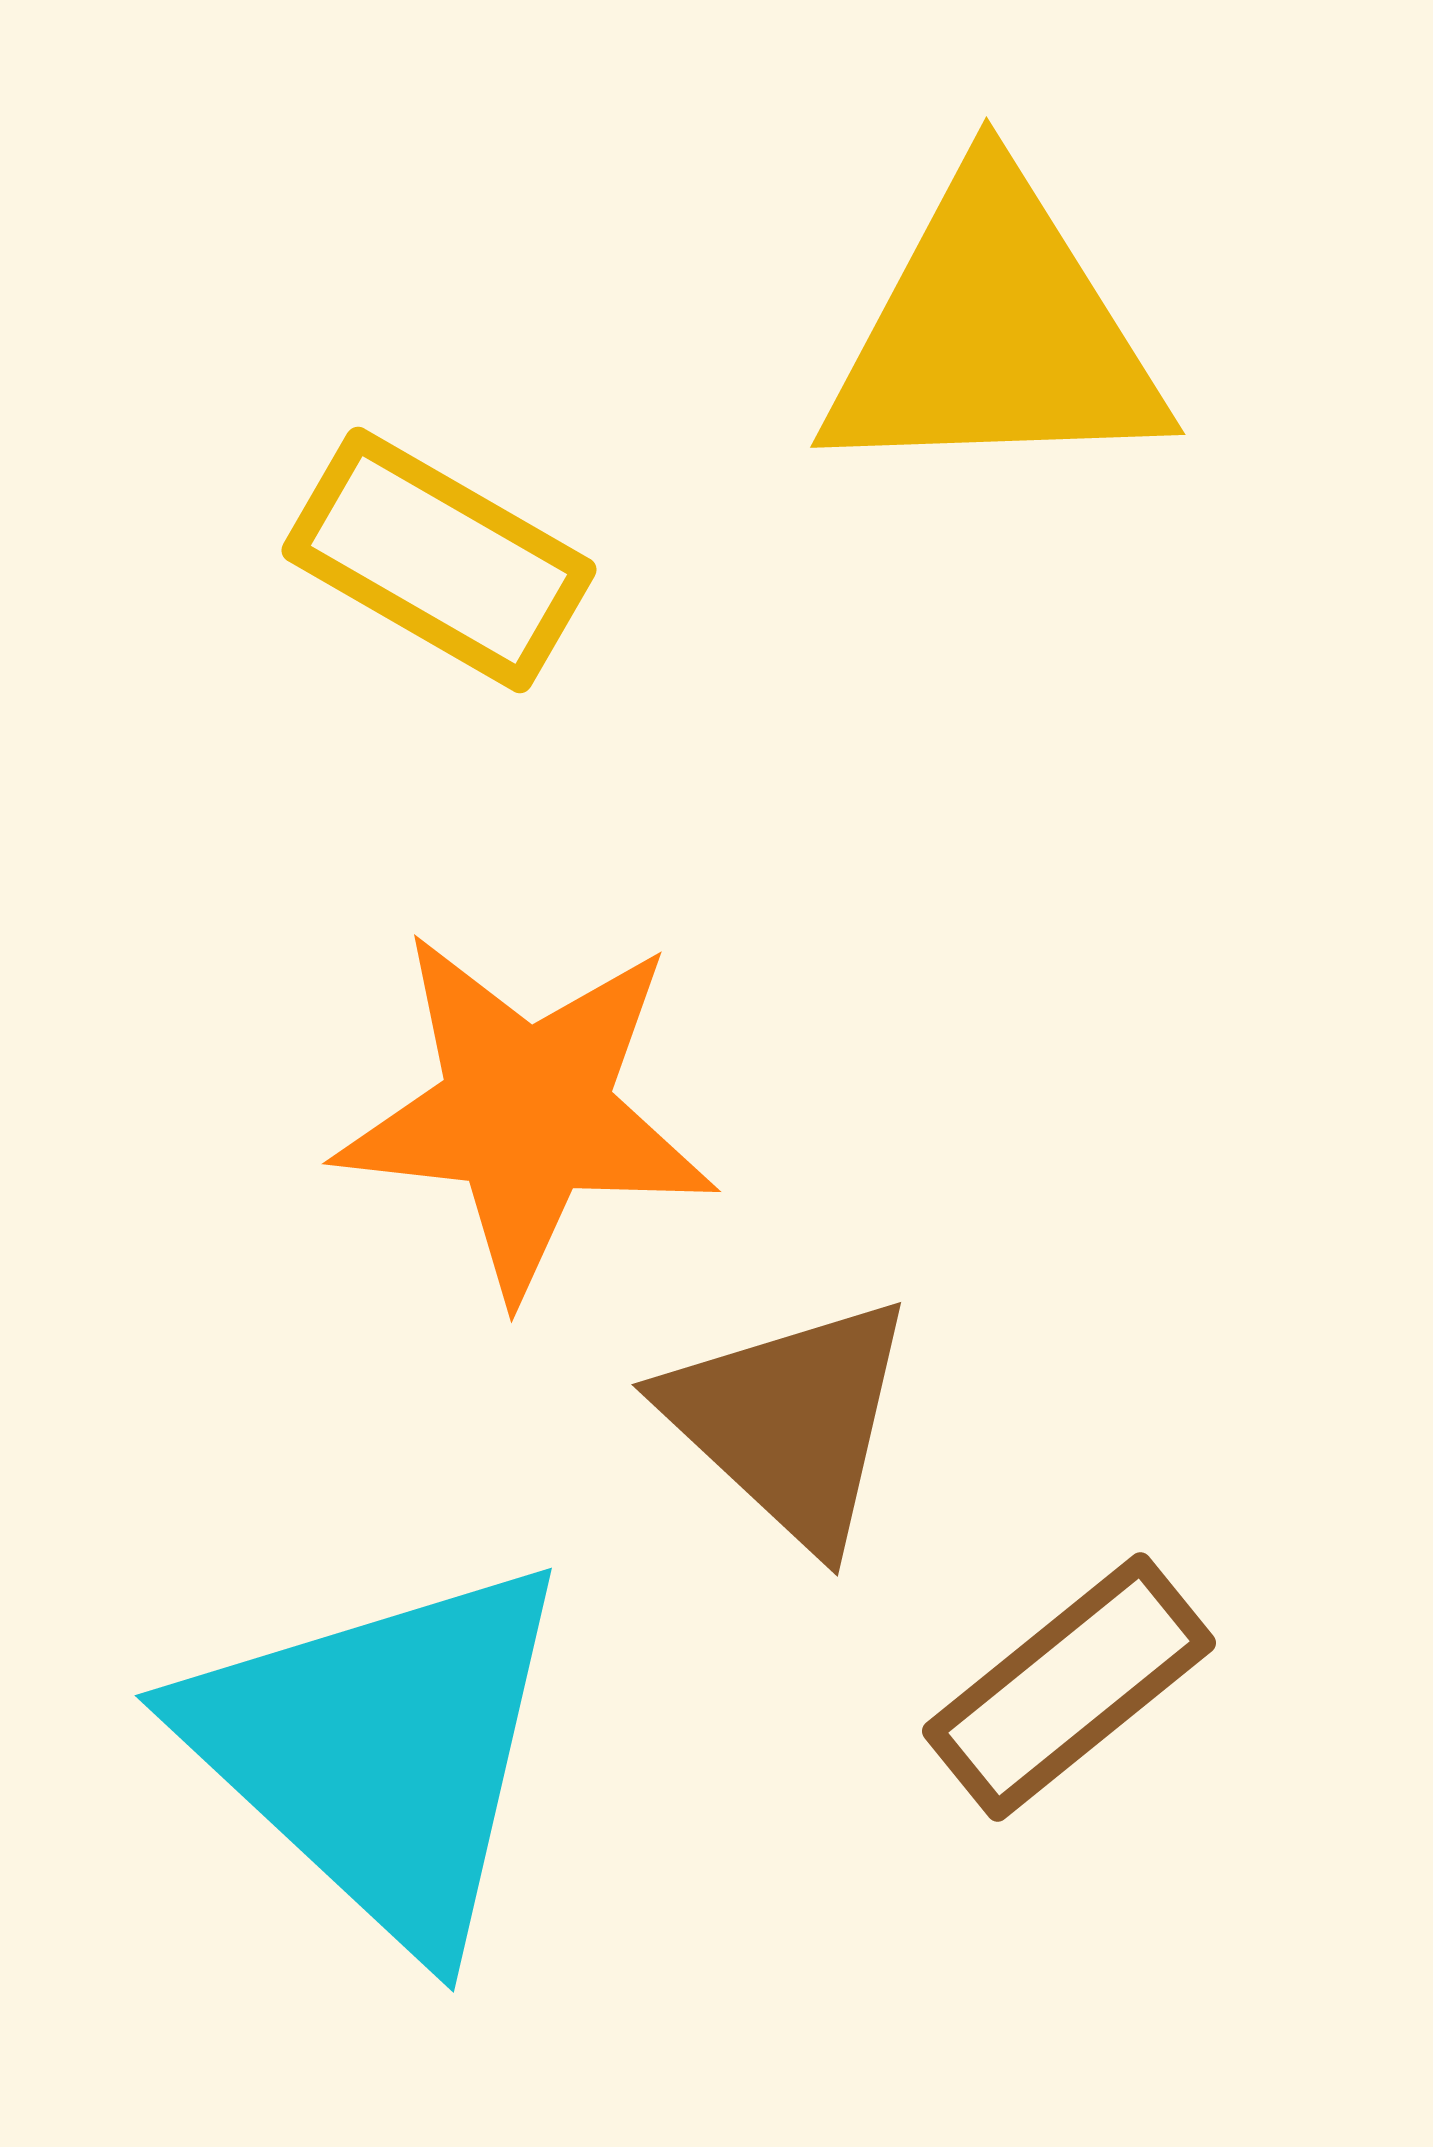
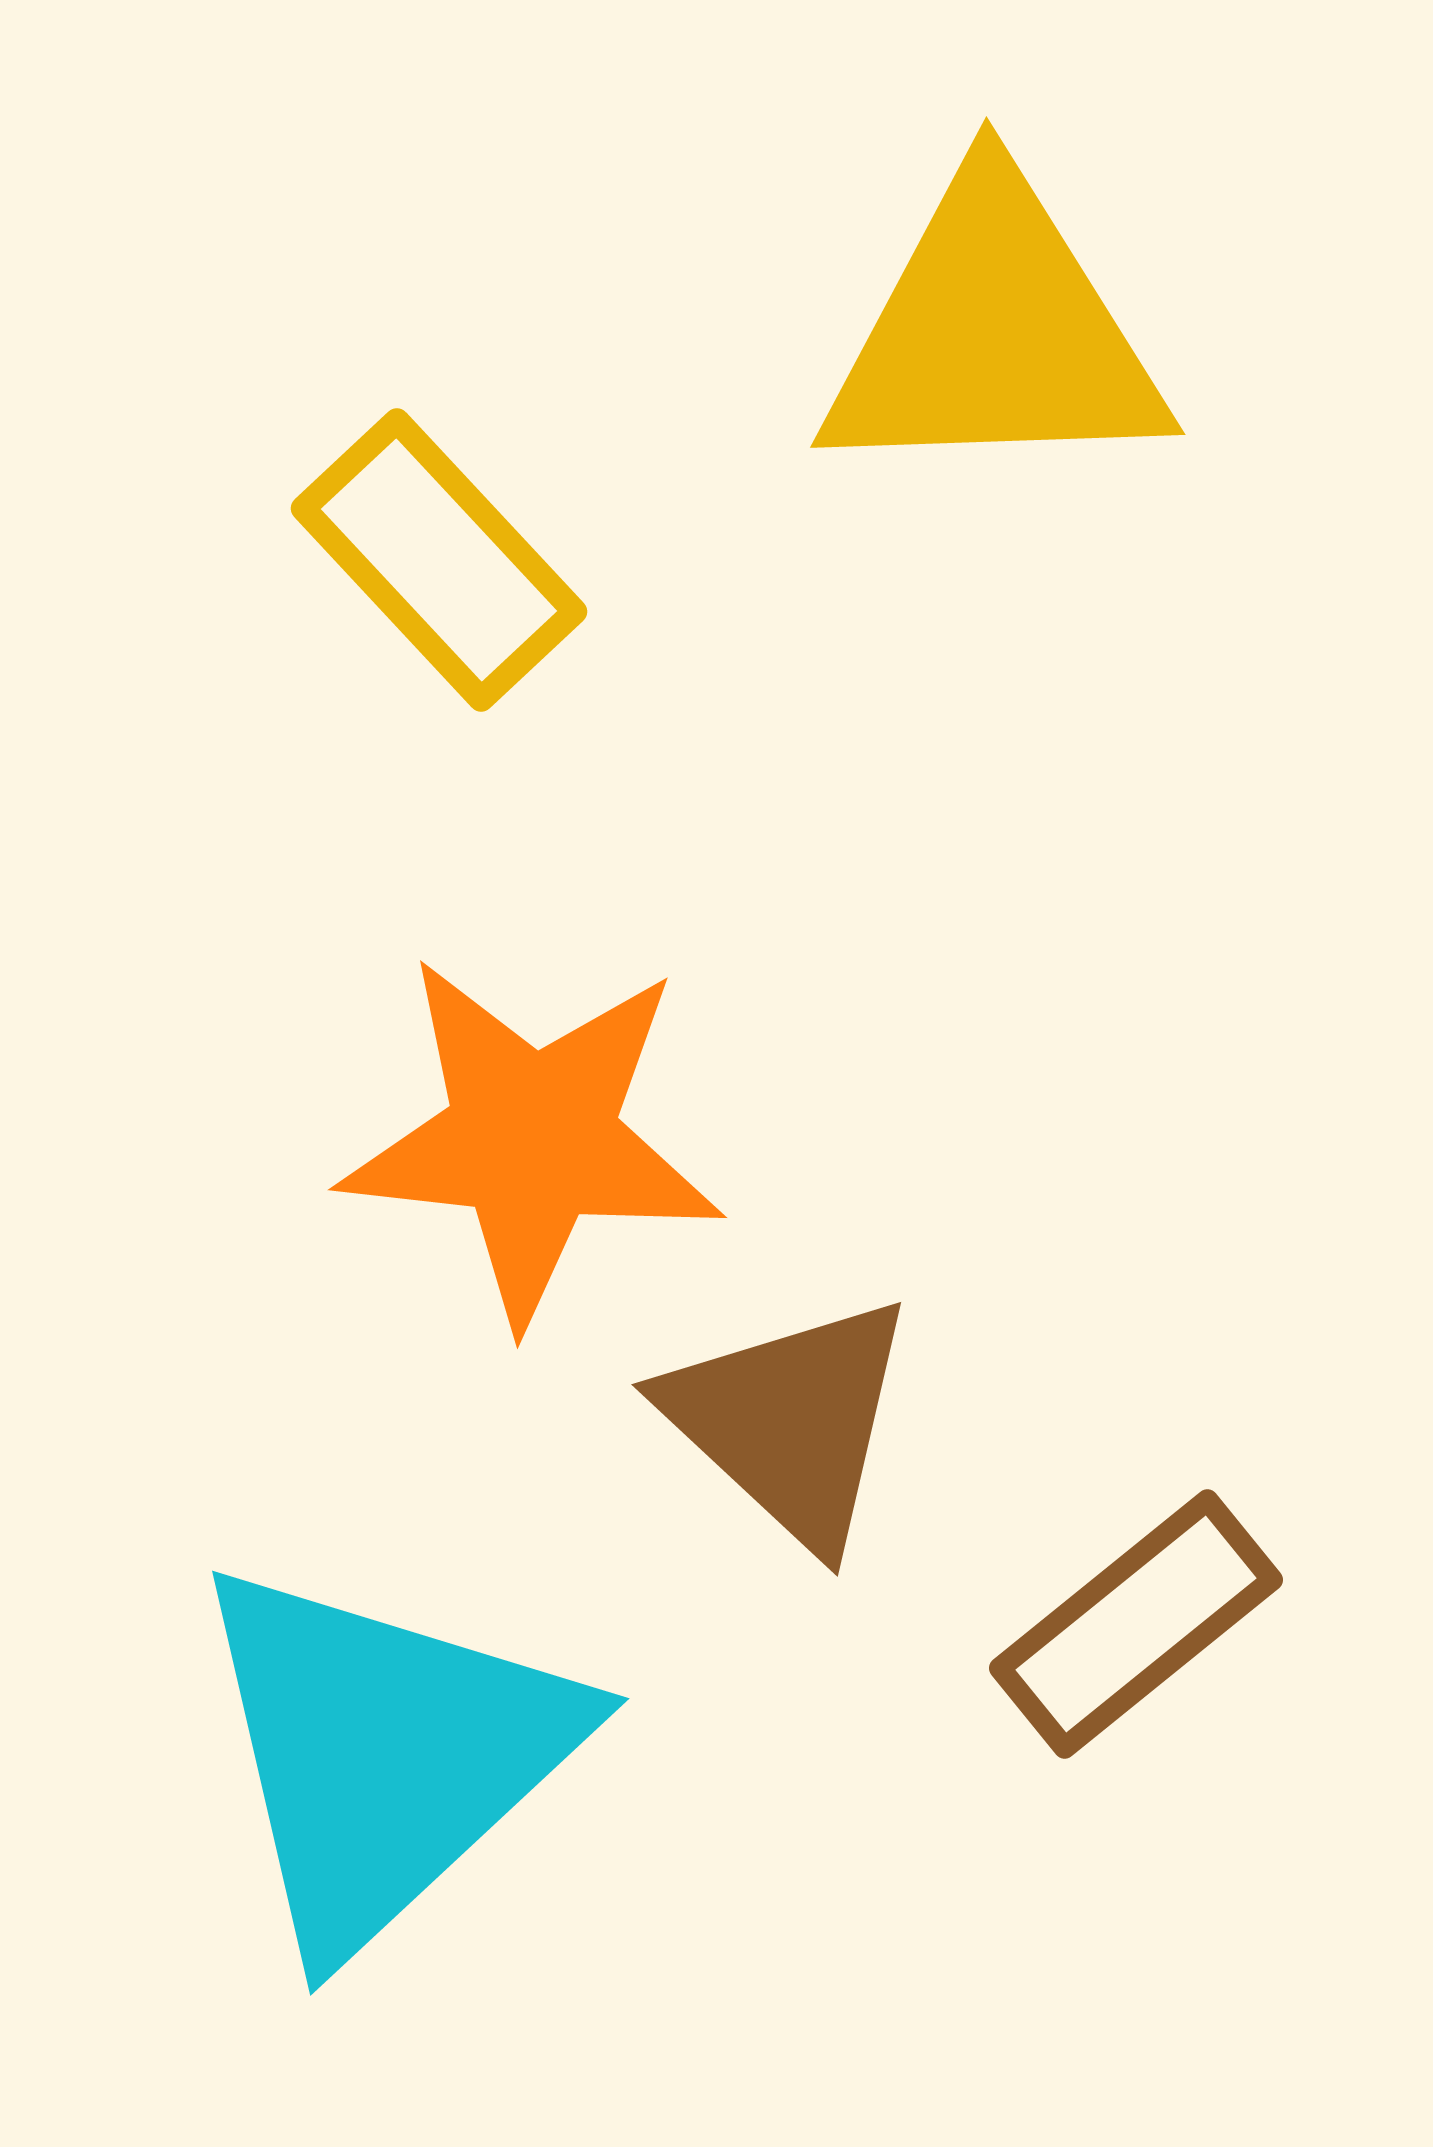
yellow rectangle: rotated 17 degrees clockwise
orange star: moved 6 px right, 26 px down
brown rectangle: moved 67 px right, 63 px up
cyan triangle: moved 4 px right, 3 px down; rotated 34 degrees clockwise
